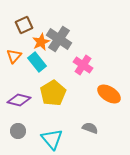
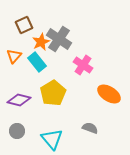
gray circle: moved 1 px left
